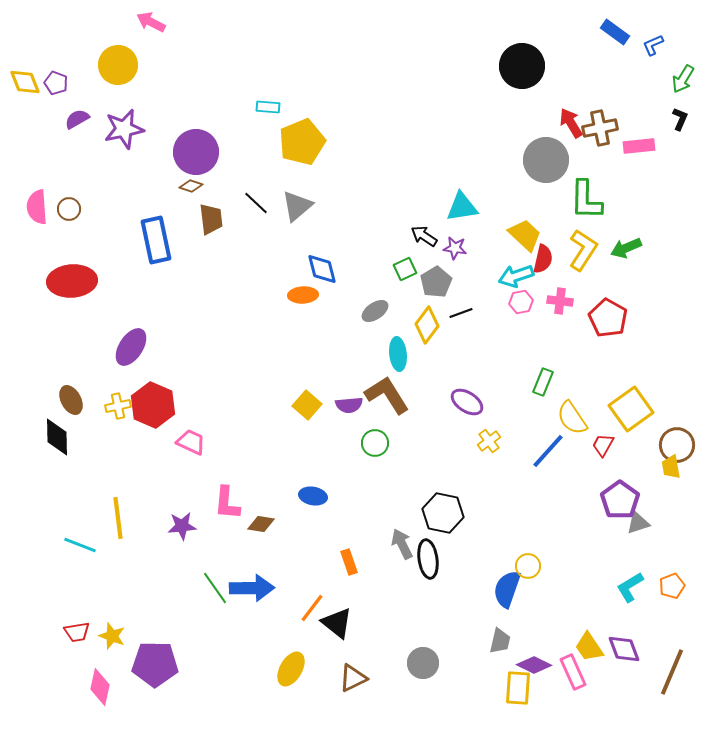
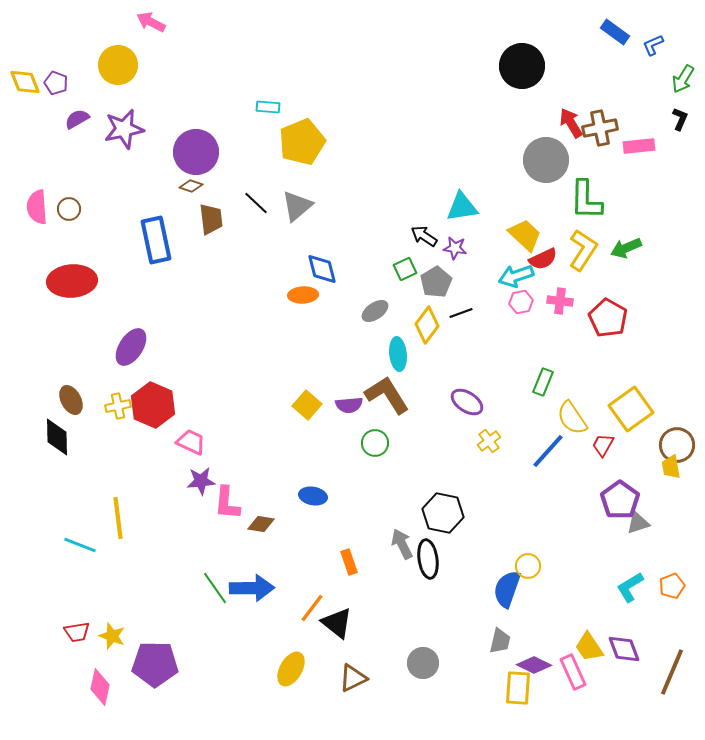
red semicircle at (543, 259): rotated 52 degrees clockwise
purple star at (182, 526): moved 19 px right, 45 px up
